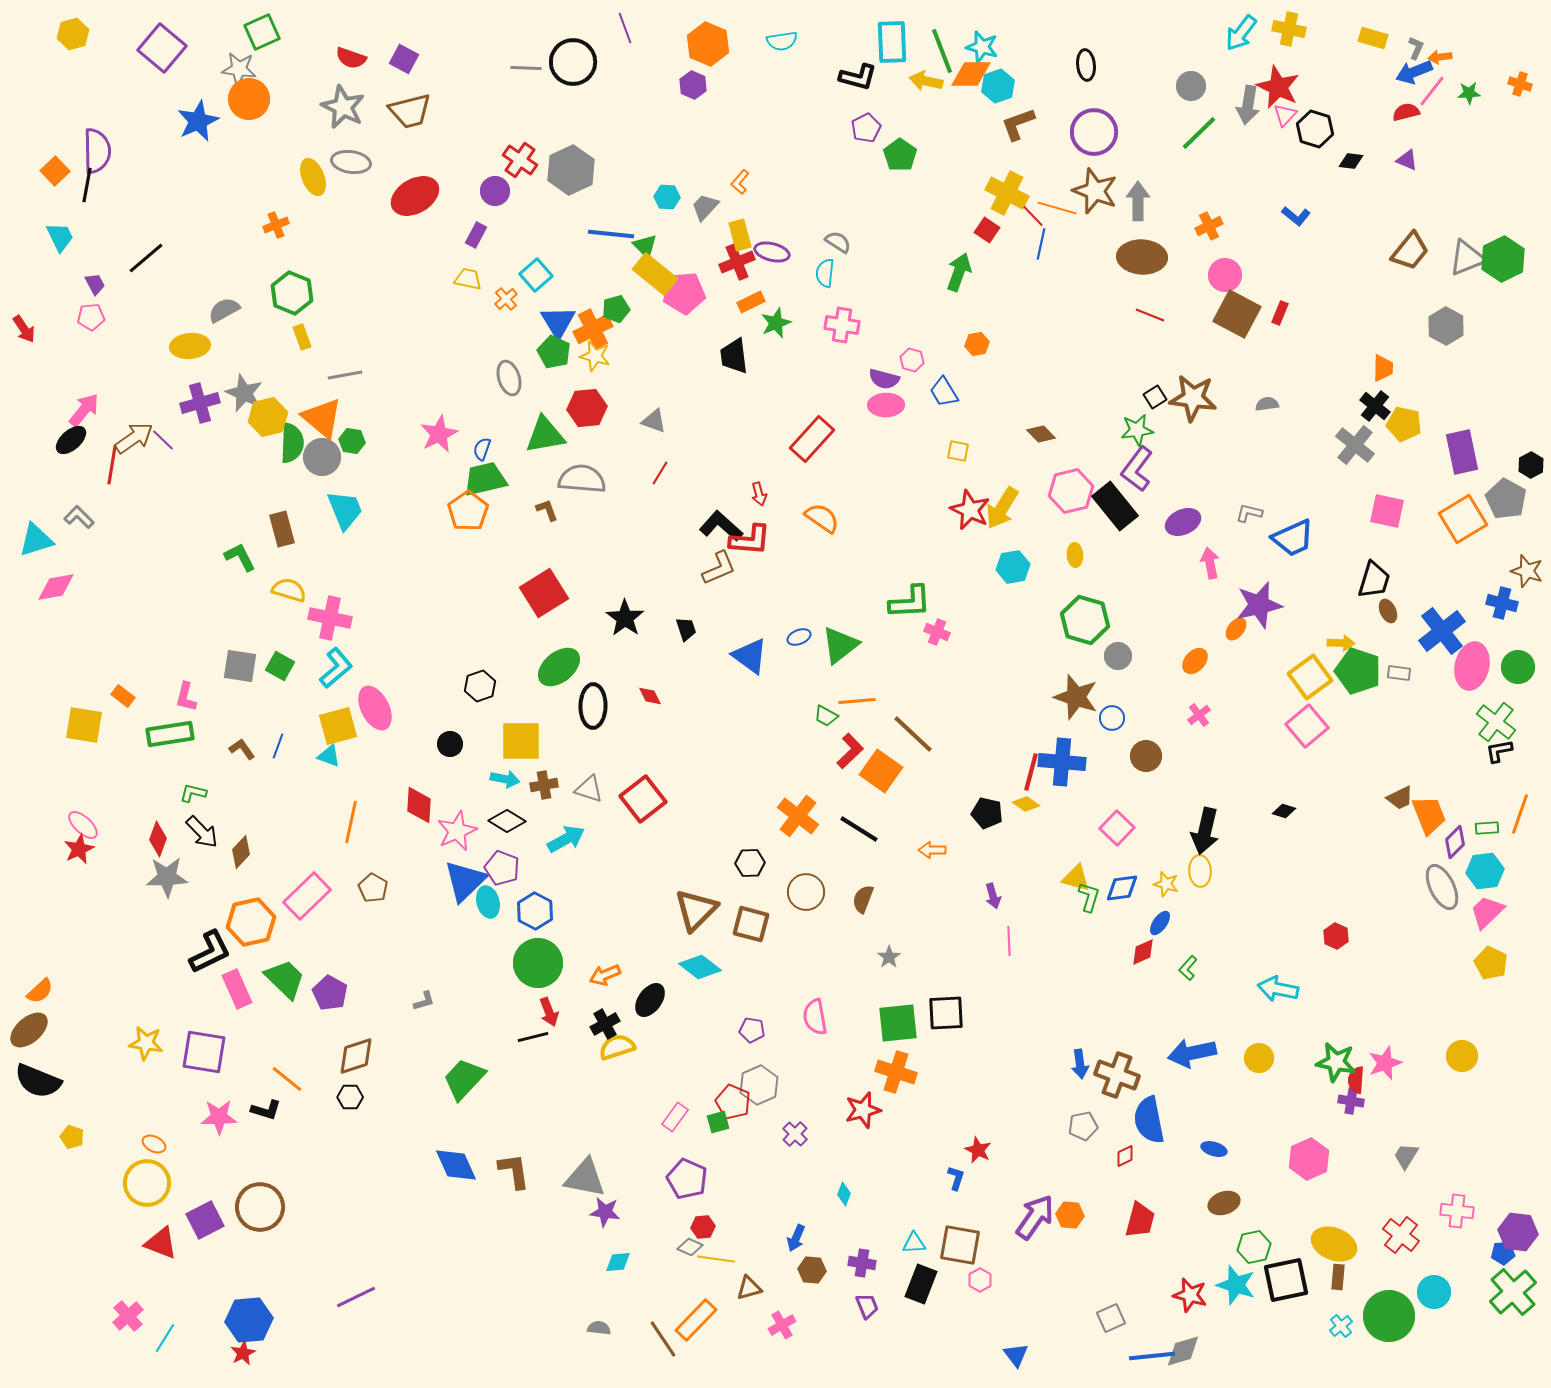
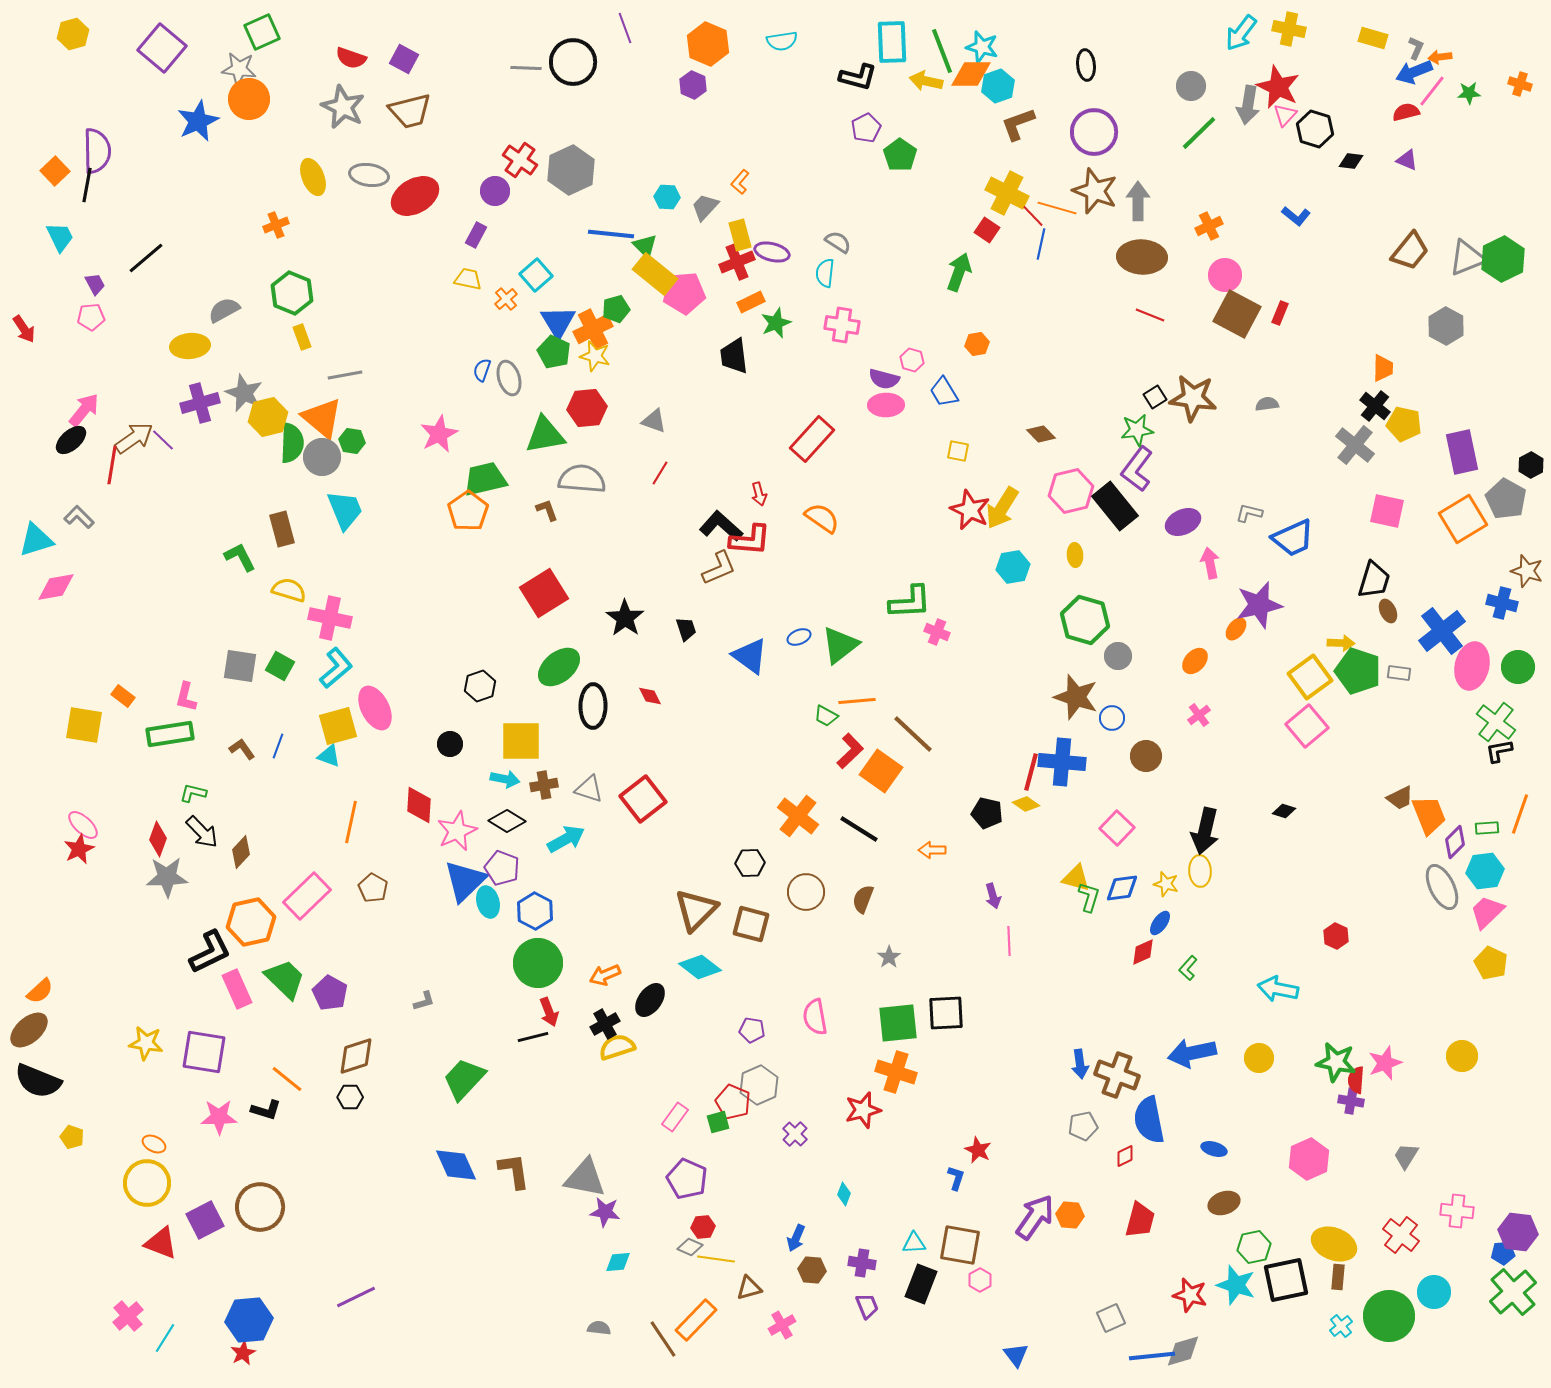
gray ellipse at (351, 162): moved 18 px right, 13 px down
blue semicircle at (482, 449): moved 79 px up
